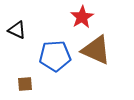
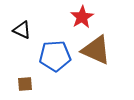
black triangle: moved 5 px right
